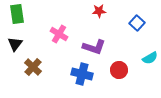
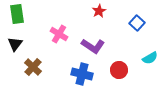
red star: rotated 24 degrees counterclockwise
purple L-shape: moved 1 px left, 1 px up; rotated 15 degrees clockwise
